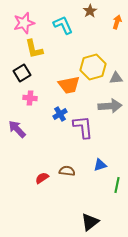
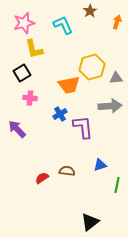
yellow hexagon: moved 1 px left
